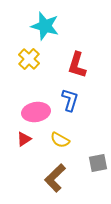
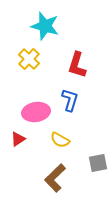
red triangle: moved 6 px left
